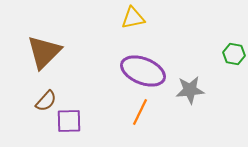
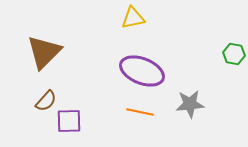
purple ellipse: moved 1 px left
gray star: moved 14 px down
orange line: rotated 76 degrees clockwise
